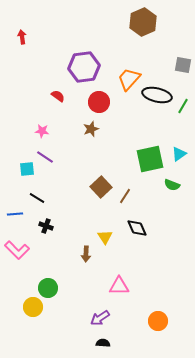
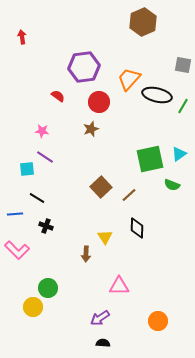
brown line: moved 4 px right, 1 px up; rotated 14 degrees clockwise
black diamond: rotated 25 degrees clockwise
